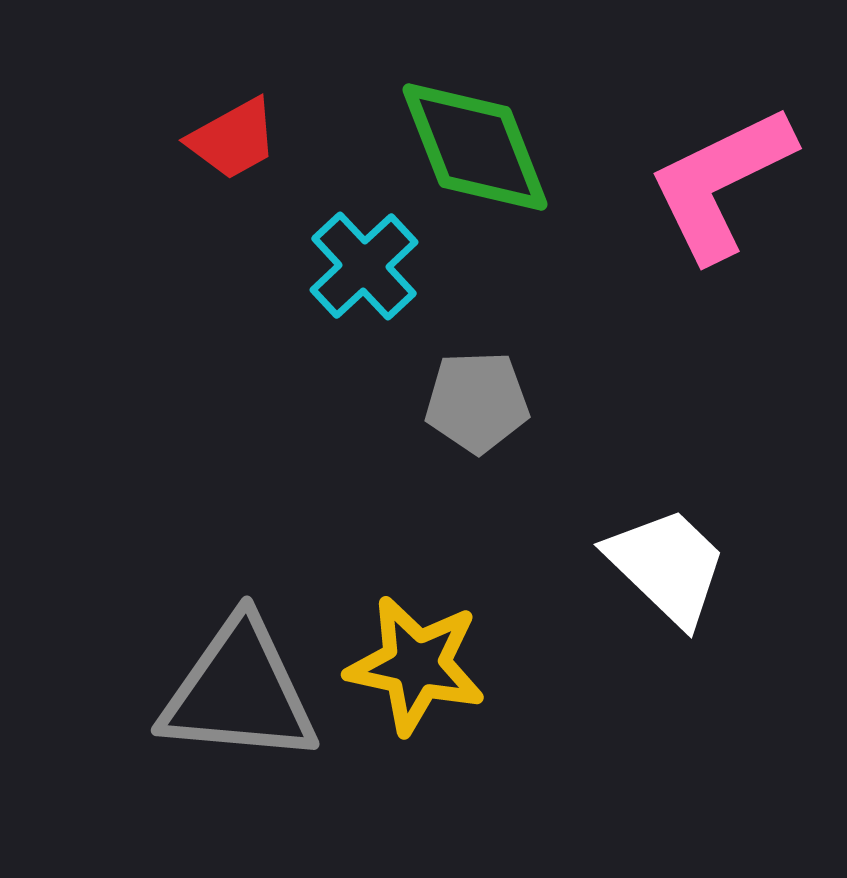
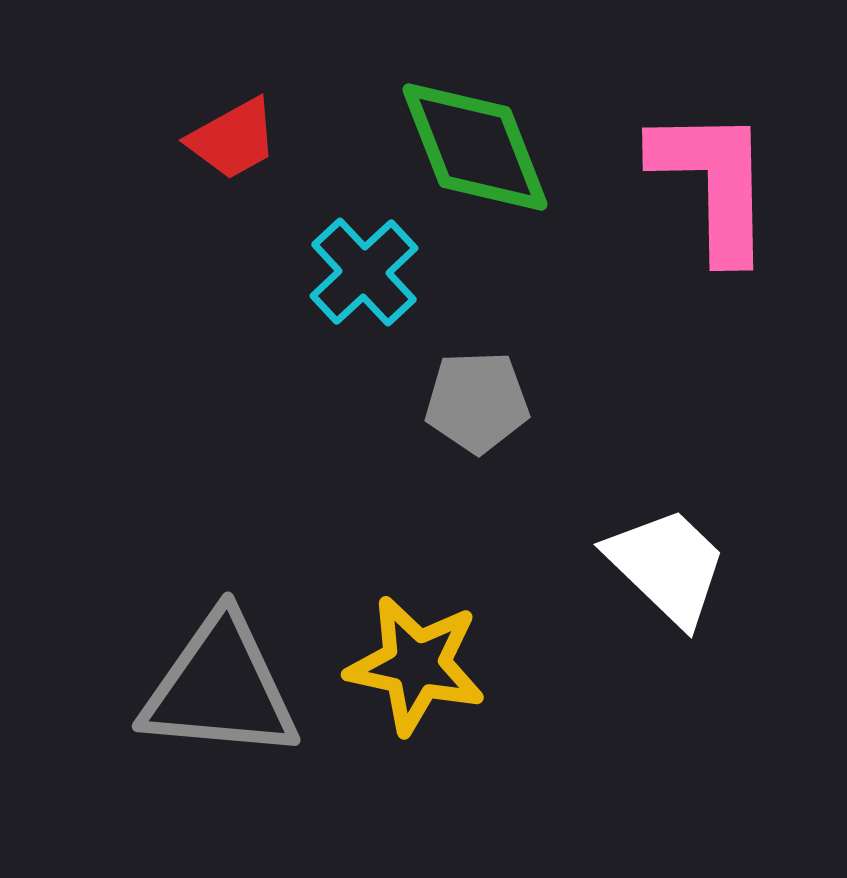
pink L-shape: moved 8 px left; rotated 115 degrees clockwise
cyan cross: moved 6 px down
gray triangle: moved 19 px left, 4 px up
